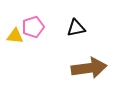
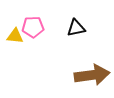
pink pentagon: rotated 15 degrees clockwise
brown arrow: moved 3 px right, 7 px down
